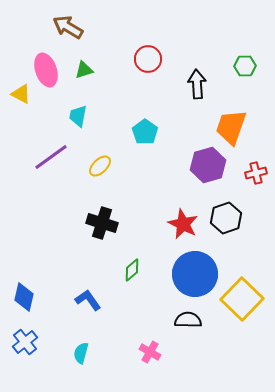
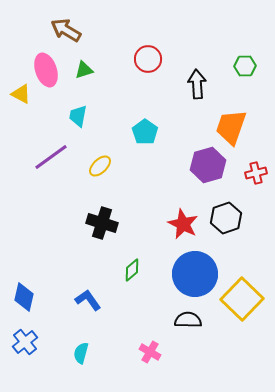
brown arrow: moved 2 px left, 3 px down
